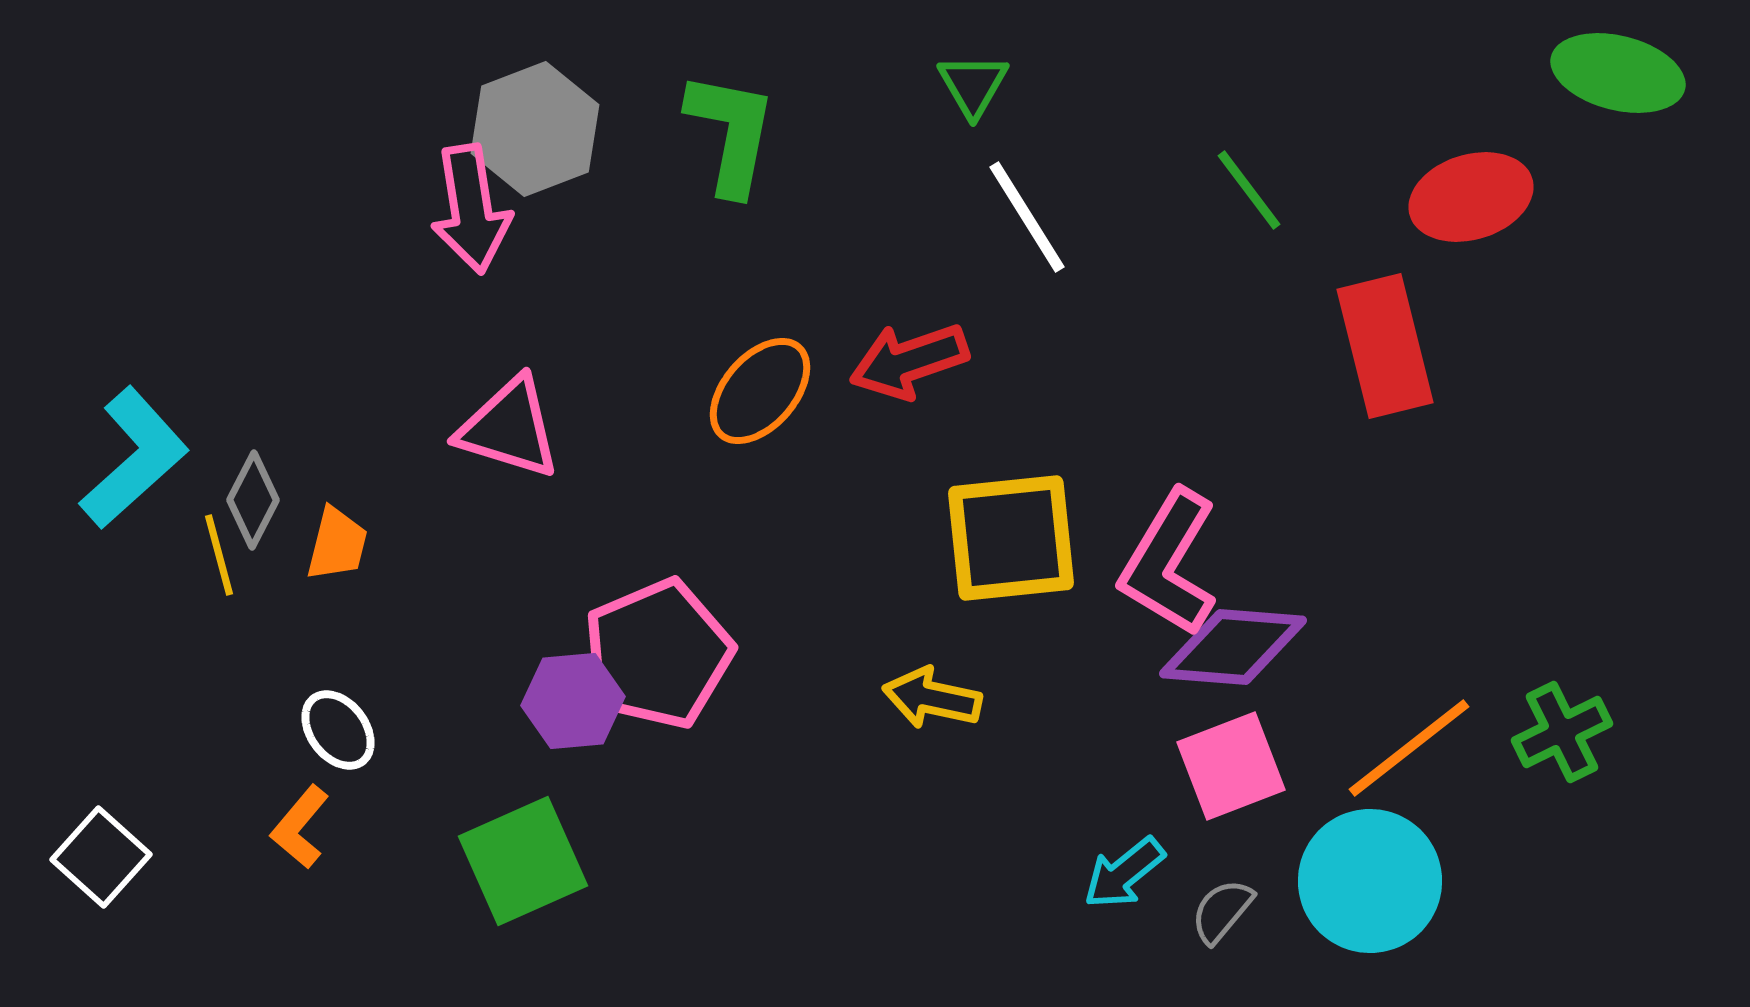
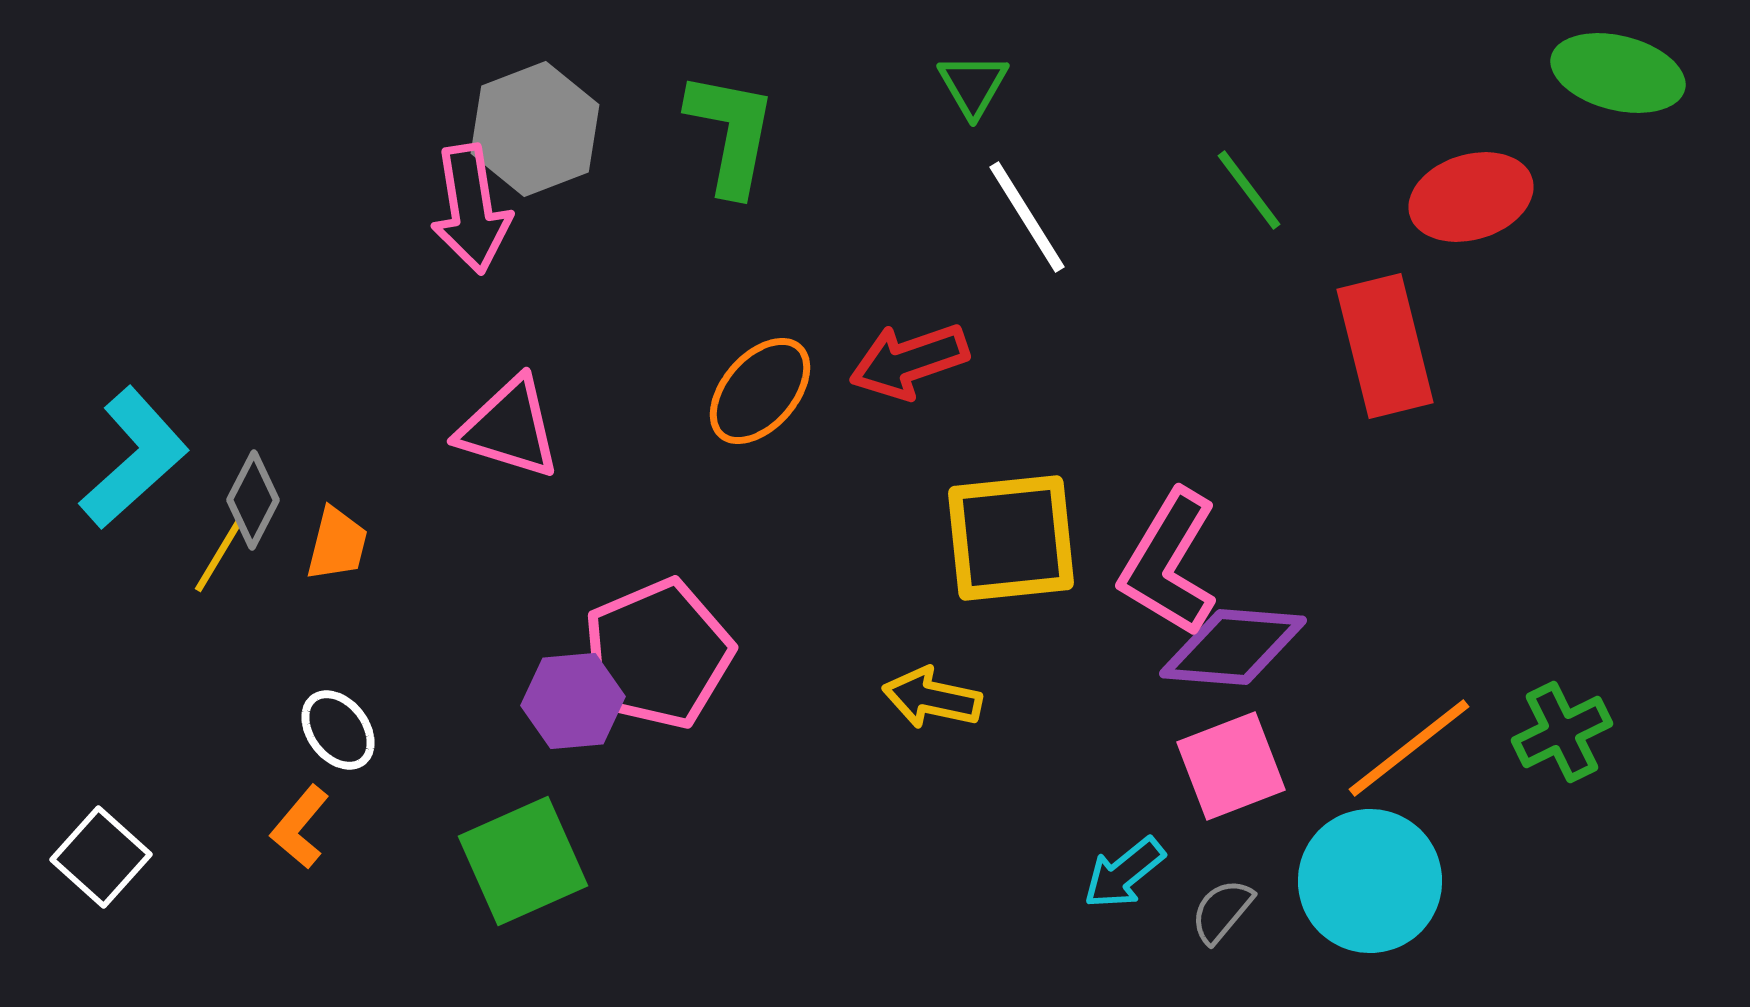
yellow line: rotated 46 degrees clockwise
